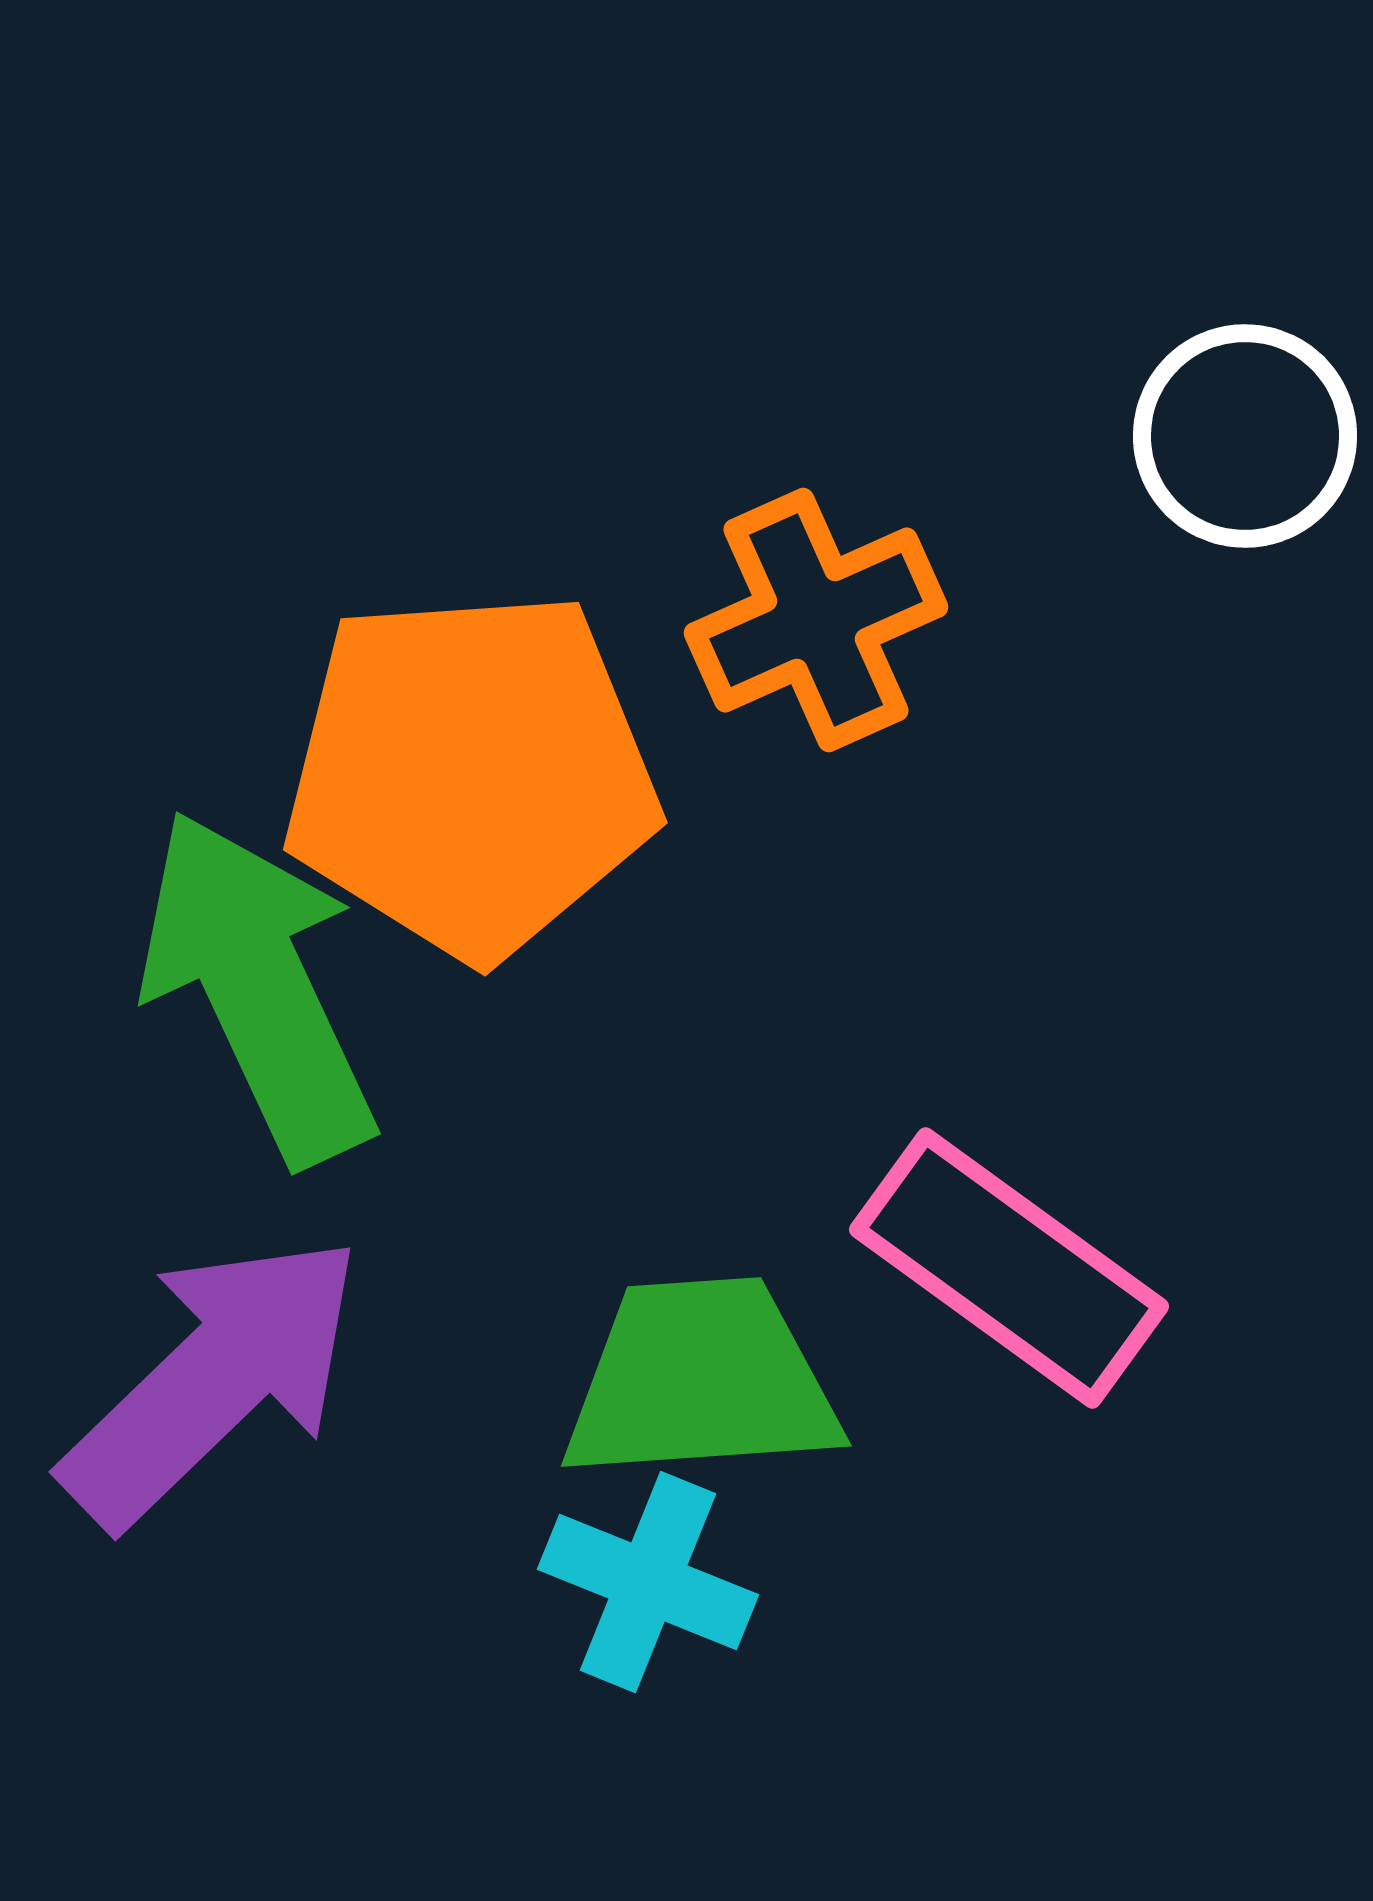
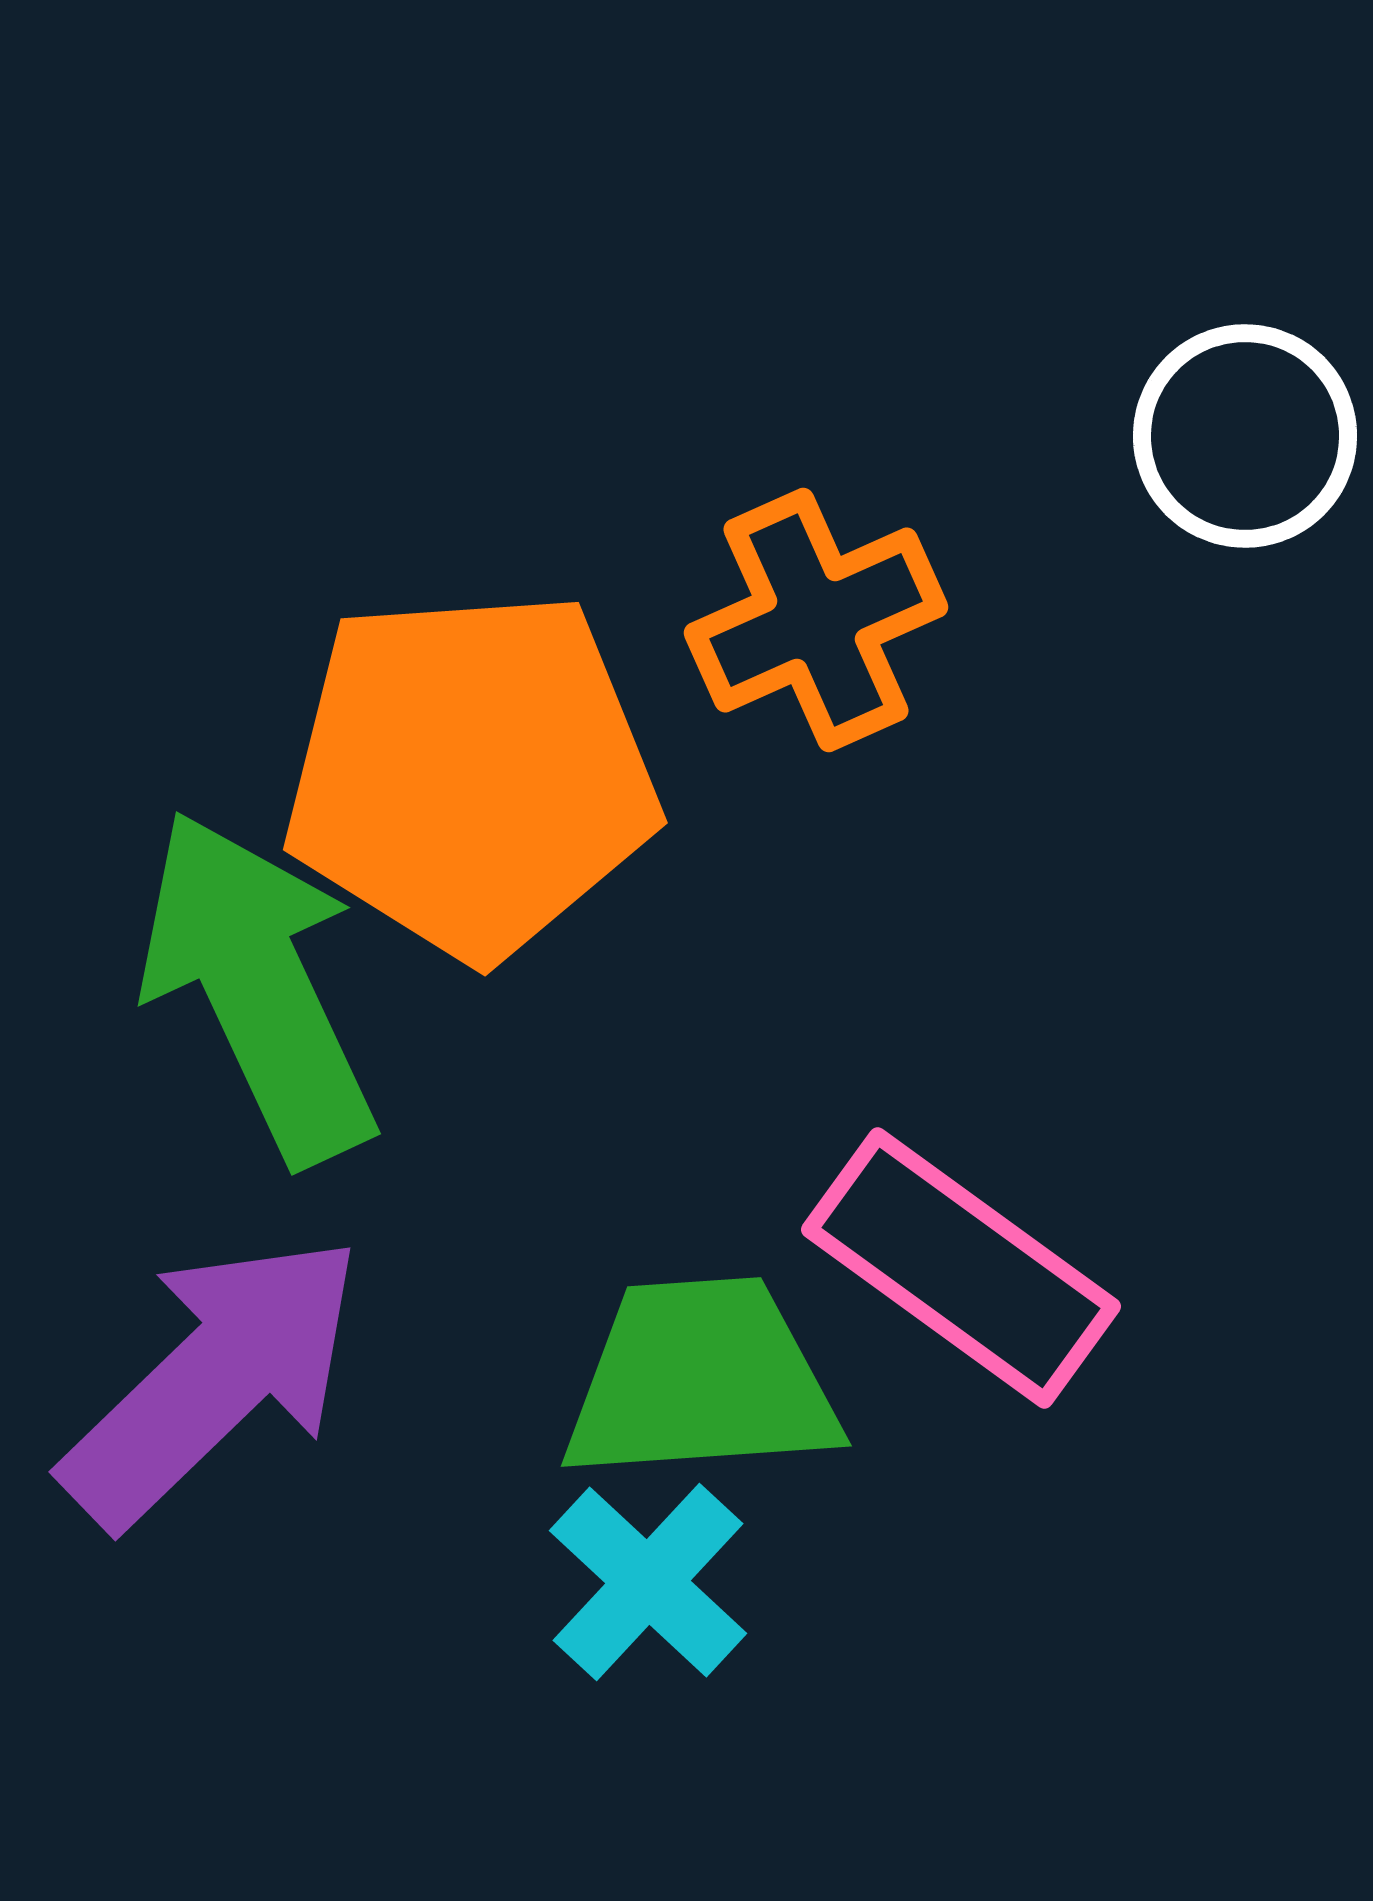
pink rectangle: moved 48 px left
cyan cross: rotated 21 degrees clockwise
